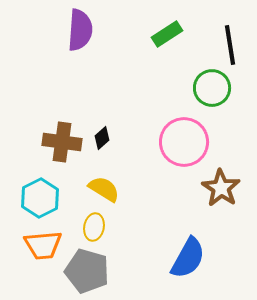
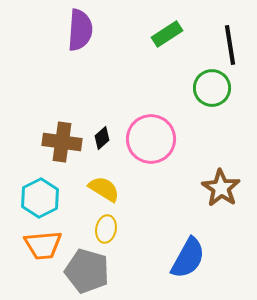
pink circle: moved 33 px left, 3 px up
yellow ellipse: moved 12 px right, 2 px down
